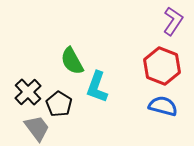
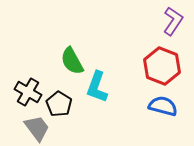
black cross: rotated 16 degrees counterclockwise
